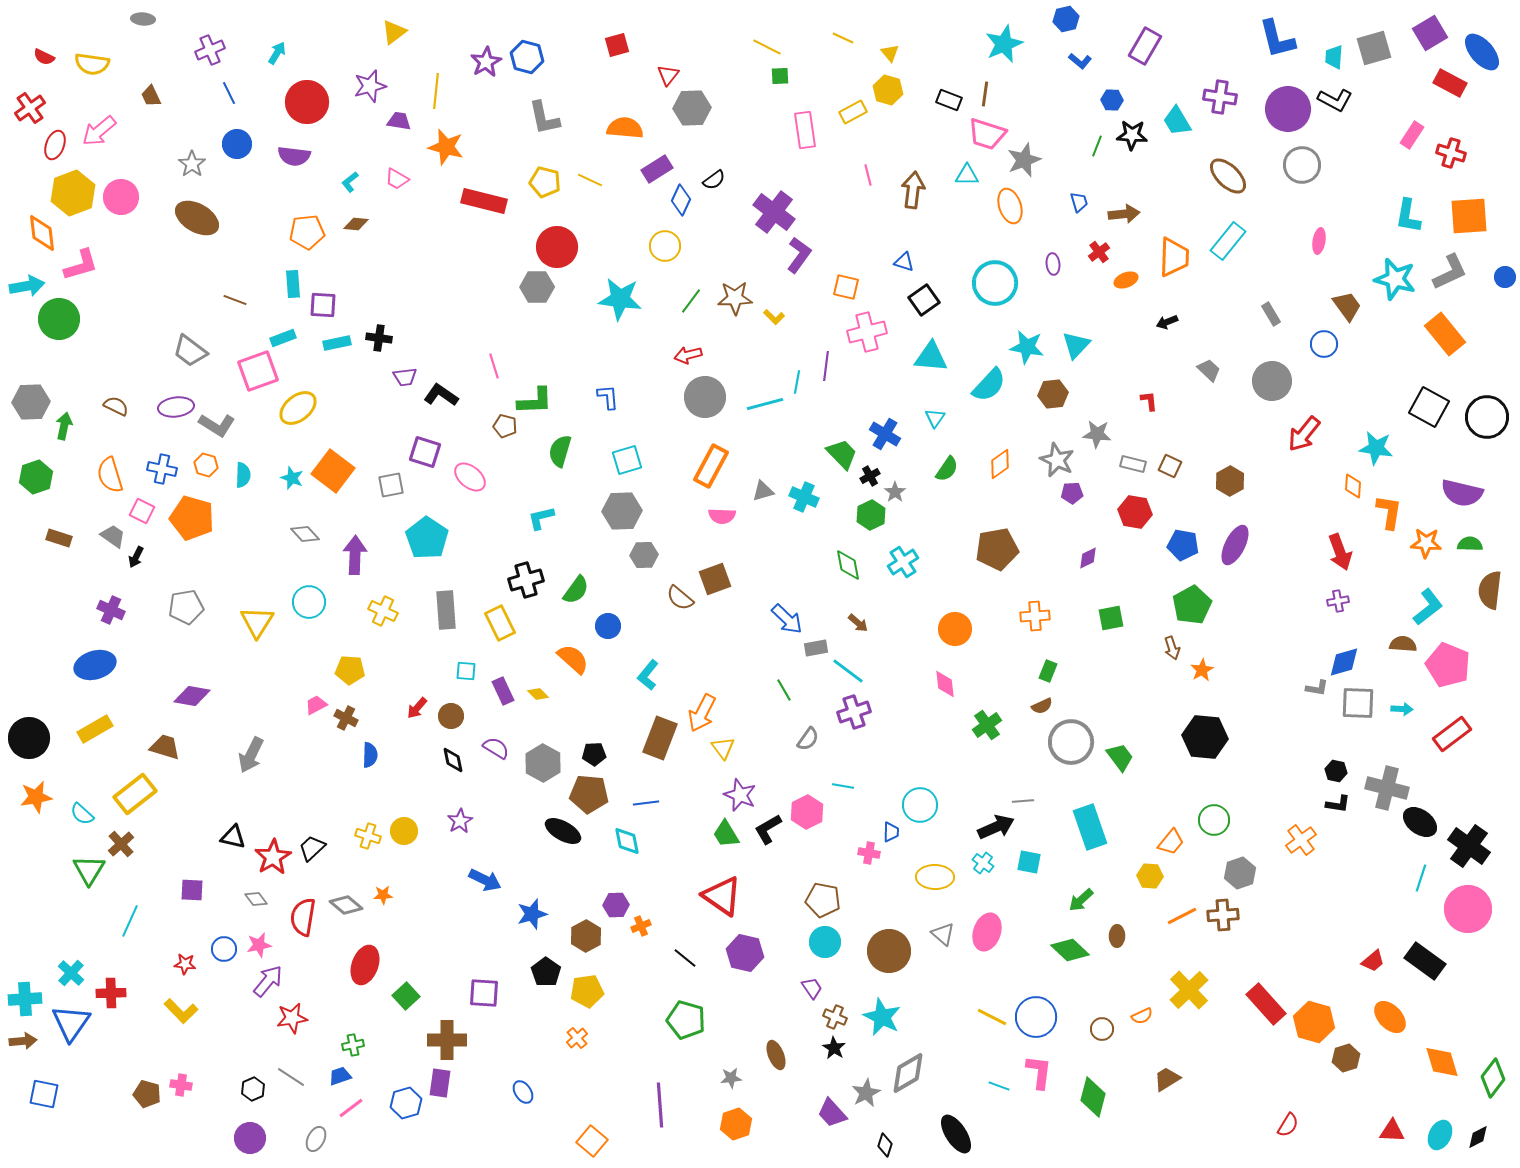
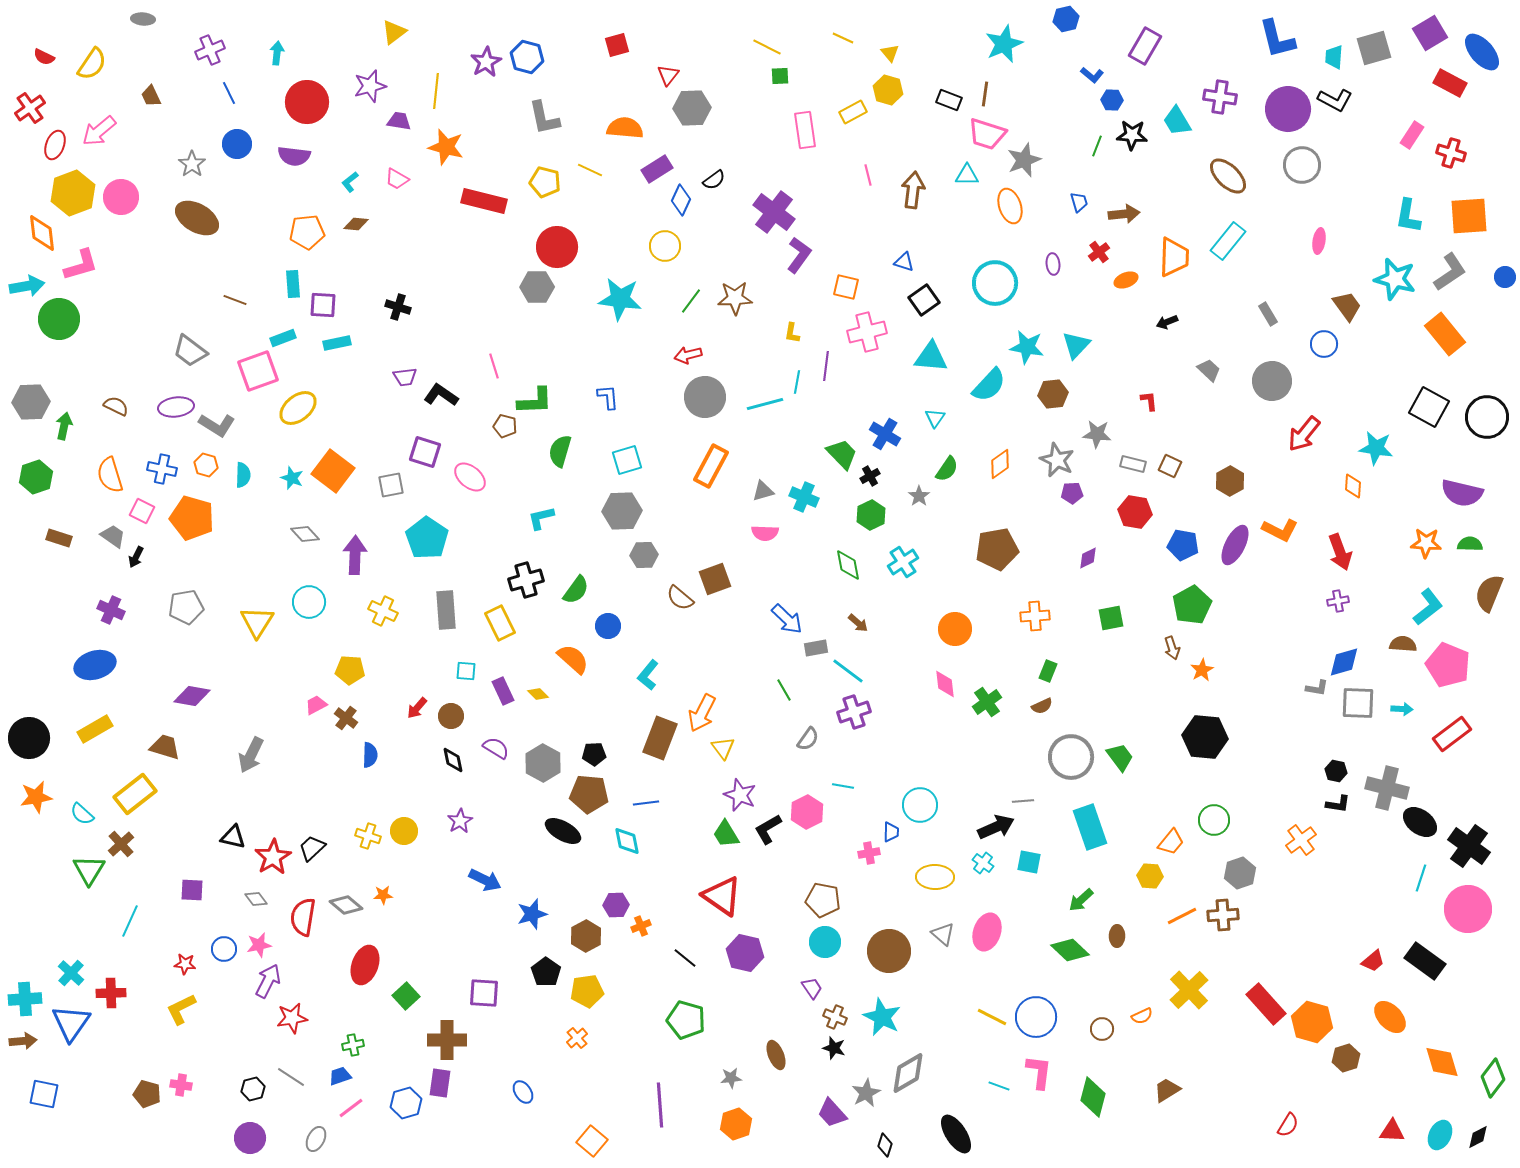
cyan arrow at (277, 53): rotated 25 degrees counterclockwise
blue L-shape at (1080, 61): moved 12 px right, 14 px down
yellow semicircle at (92, 64): rotated 64 degrees counterclockwise
yellow line at (590, 180): moved 10 px up
gray L-shape at (1450, 272): rotated 9 degrees counterclockwise
gray rectangle at (1271, 314): moved 3 px left
yellow L-shape at (774, 317): moved 18 px right, 16 px down; rotated 55 degrees clockwise
black cross at (379, 338): moved 19 px right, 31 px up; rotated 10 degrees clockwise
gray star at (895, 492): moved 24 px right, 4 px down
orange L-shape at (1389, 512): moved 109 px left, 18 px down; rotated 108 degrees clockwise
pink semicircle at (722, 516): moved 43 px right, 17 px down
brown semicircle at (1490, 590): moved 1 px left, 3 px down; rotated 15 degrees clockwise
brown cross at (346, 718): rotated 10 degrees clockwise
green cross at (987, 725): moved 23 px up
gray circle at (1071, 742): moved 15 px down
pink cross at (869, 853): rotated 20 degrees counterclockwise
purple arrow at (268, 981): rotated 12 degrees counterclockwise
yellow L-shape at (181, 1011): moved 2 px up; rotated 108 degrees clockwise
orange hexagon at (1314, 1022): moved 2 px left
black star at (834, 1048): rotated 15 degrees counterclockwise
brown trapezoid at (1167, 1079): moved 11 px down
black hexagon at (253, 1089): rotated 10 degrees clockwise
